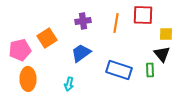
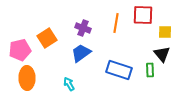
purple cross: moved 7 px down; rotated 28 degrees clockwise
yellow square: moved 1 px left, 2 px up
orange ellipse: moved 1 px left, 1 px up
cyan arrow: rotated 136 degrees clockwise
